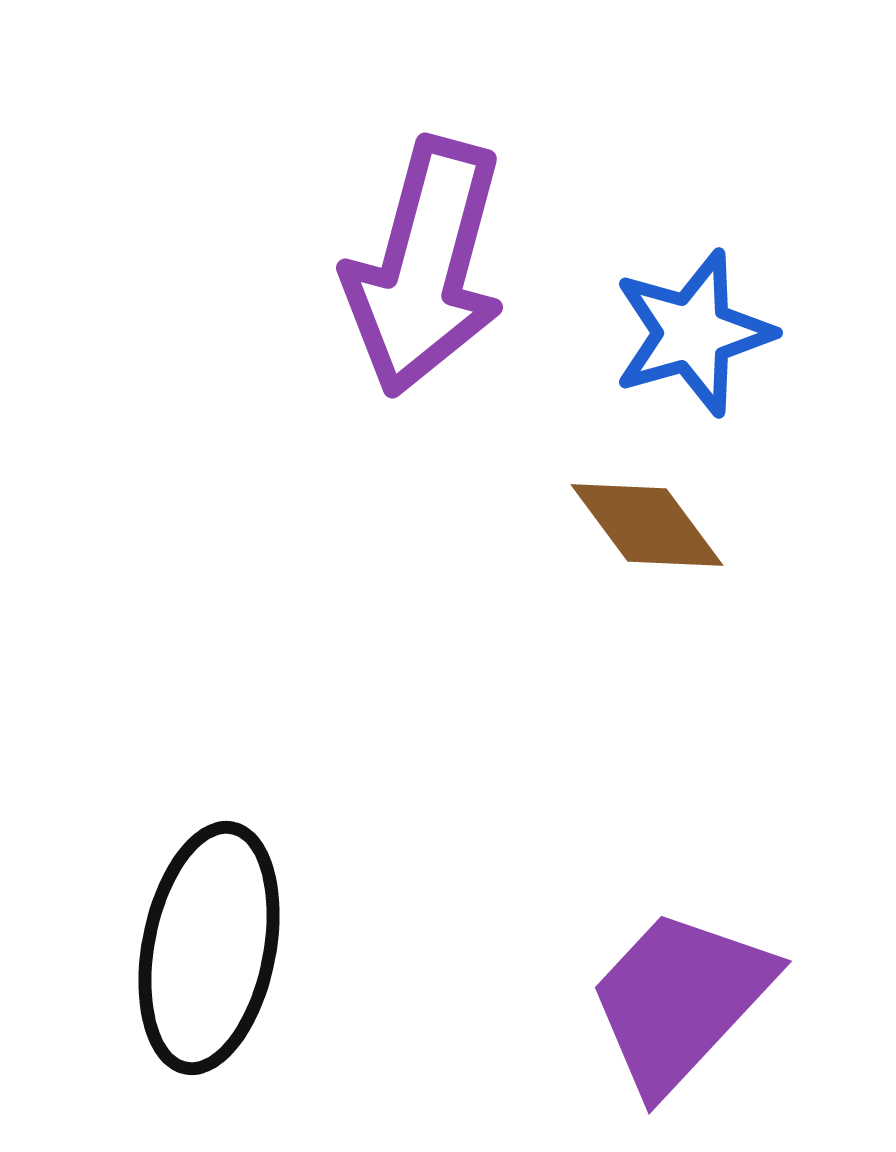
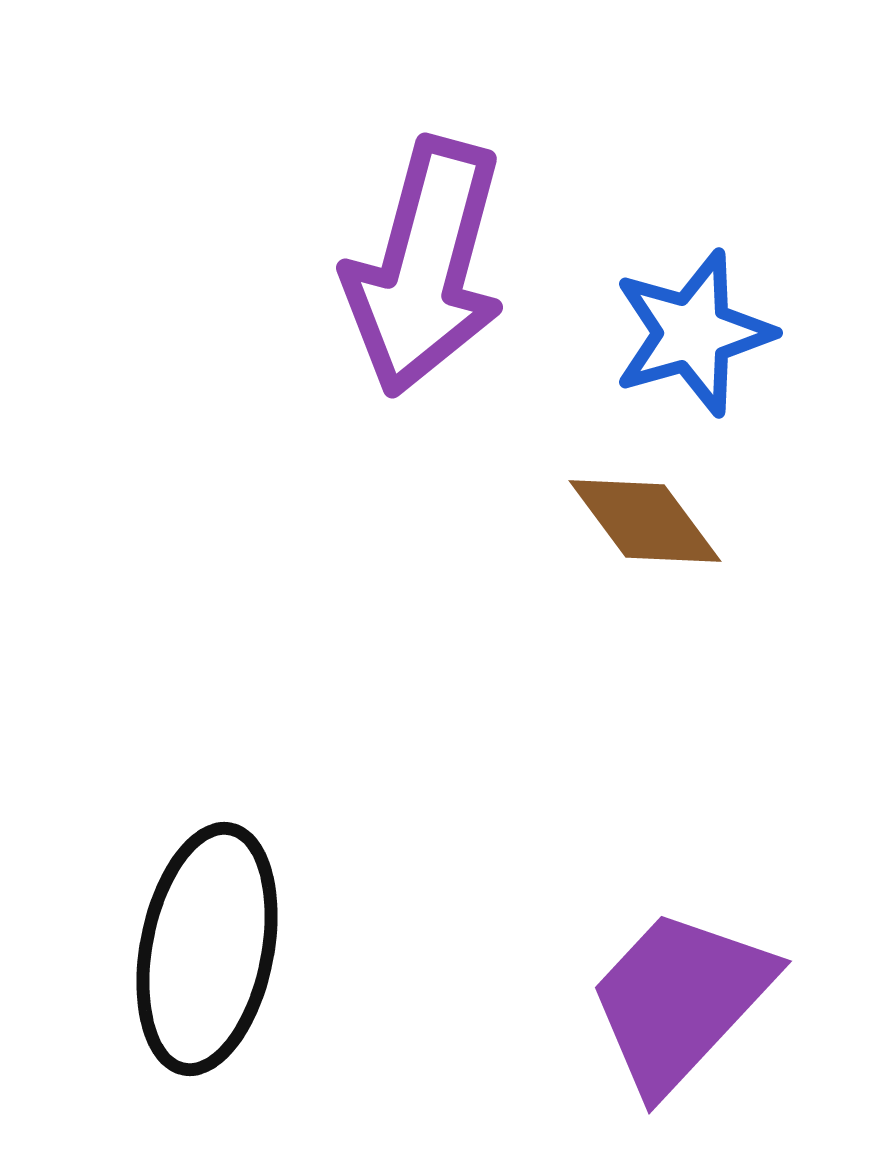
brown diamond: moved 2 px left, 4 px up
black ellipse: moved 2 px left, 1 px down
